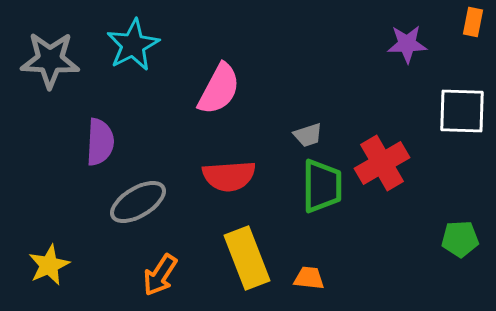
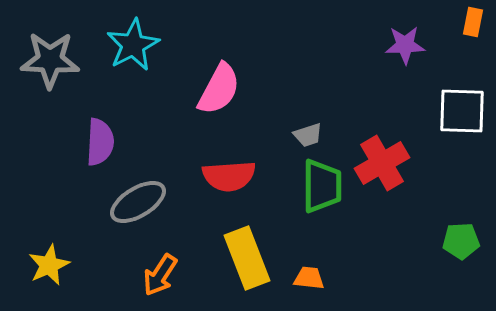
purple star: moved 2 px left, 1 px down
green pentagon: moved 1 px right, 2 px down
